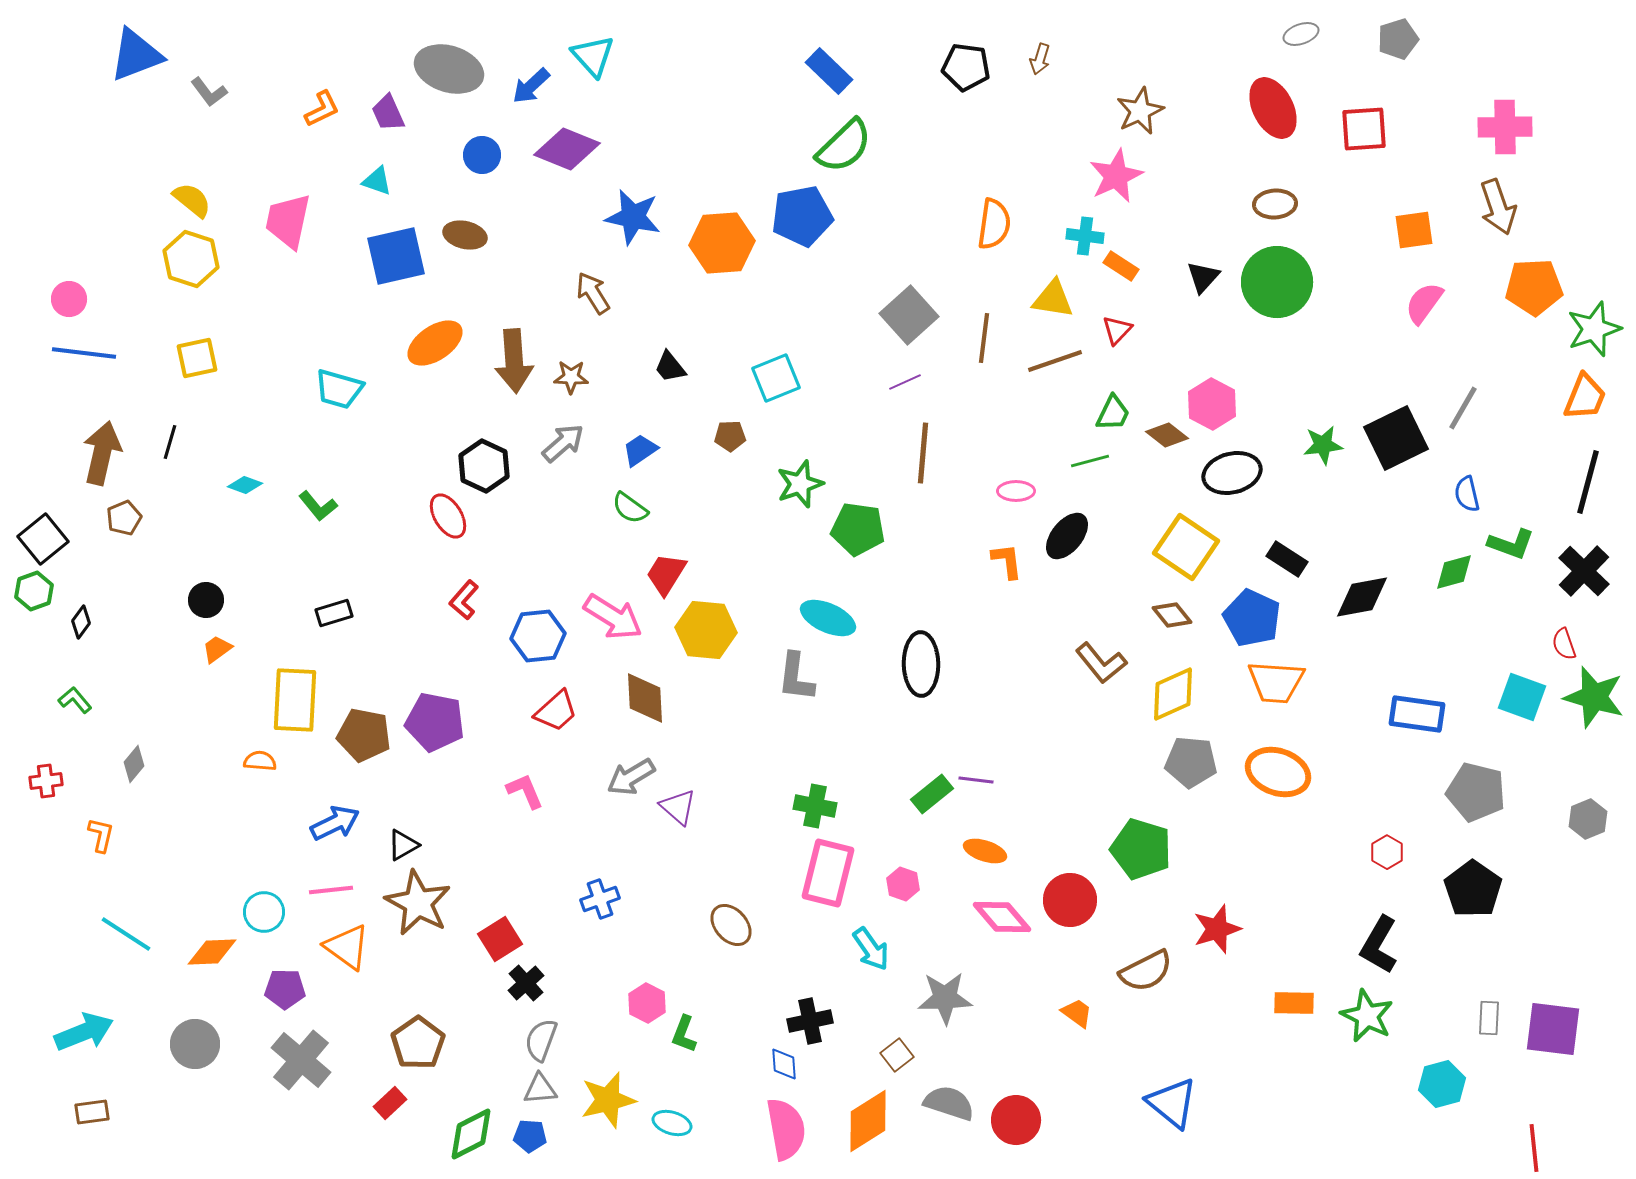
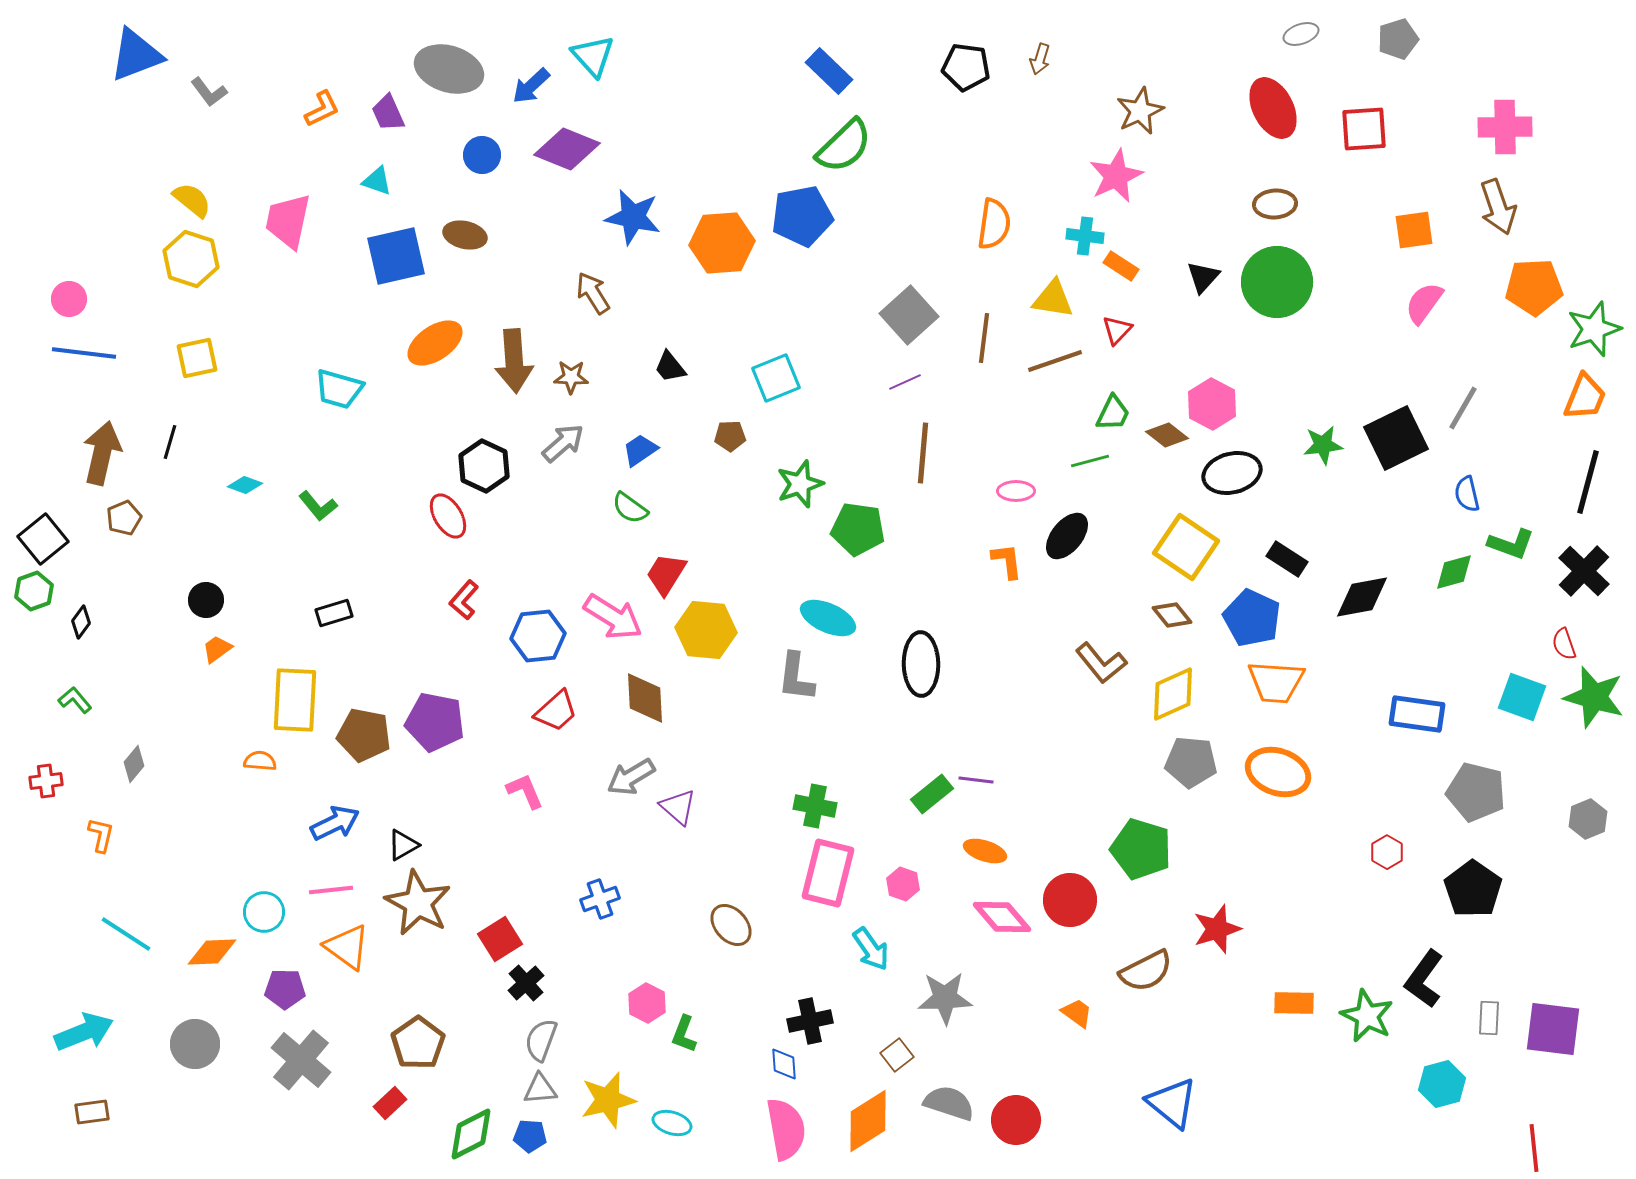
black L-shape at (1379, 945): moved 45 px right, 34 px down; rotated 6 degrees clockwise
